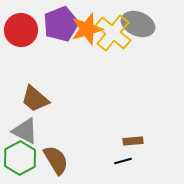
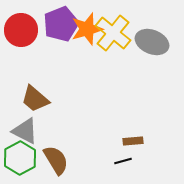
gray ellipse: moved 14 px right, 18 px down
